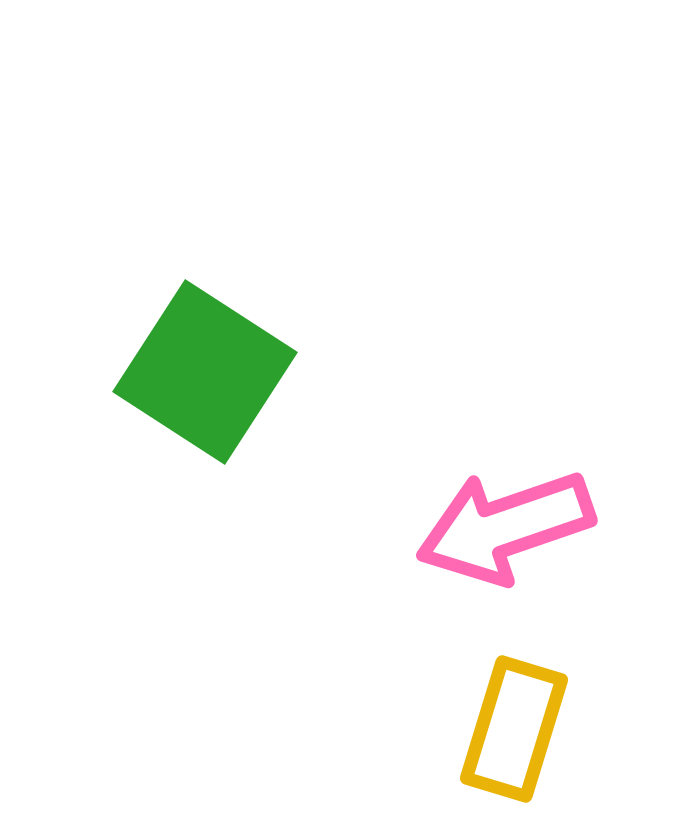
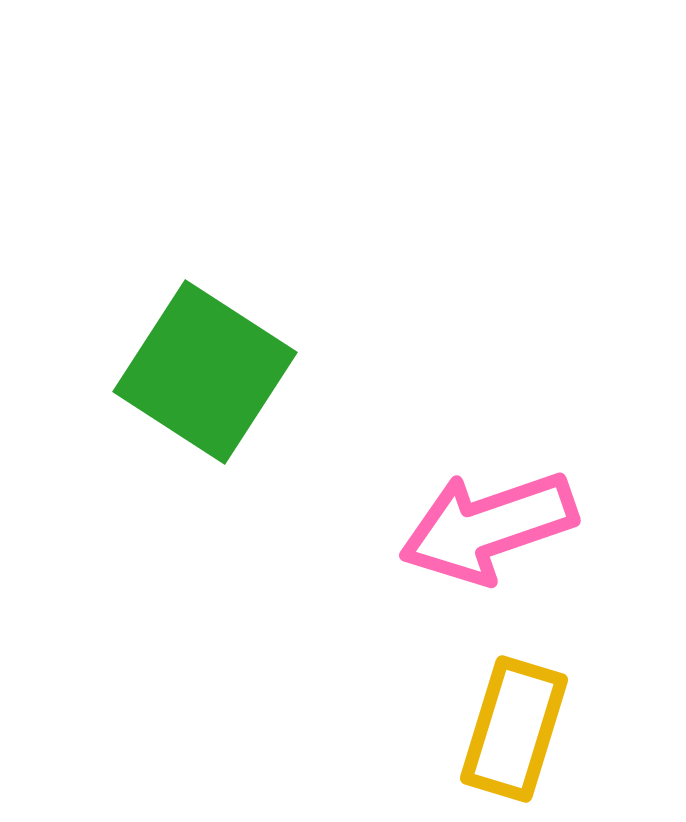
pink arrow: moved 17 px left
